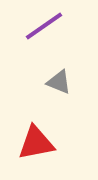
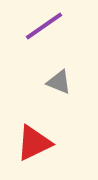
red triangle: moved 2 px left; rotated 15 degrees counterclockwise
